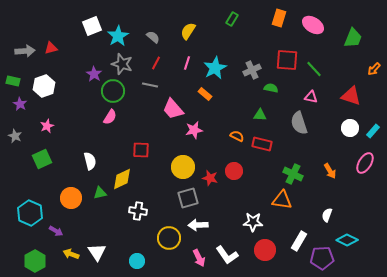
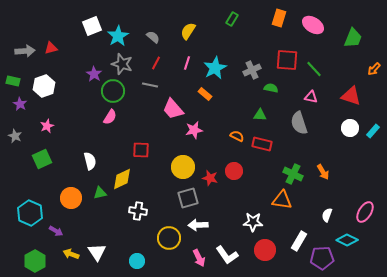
pink ellipse at (365, 163): moved 49 px down
orange arrow at (330, 171): moved 7 px left, 1 px down
